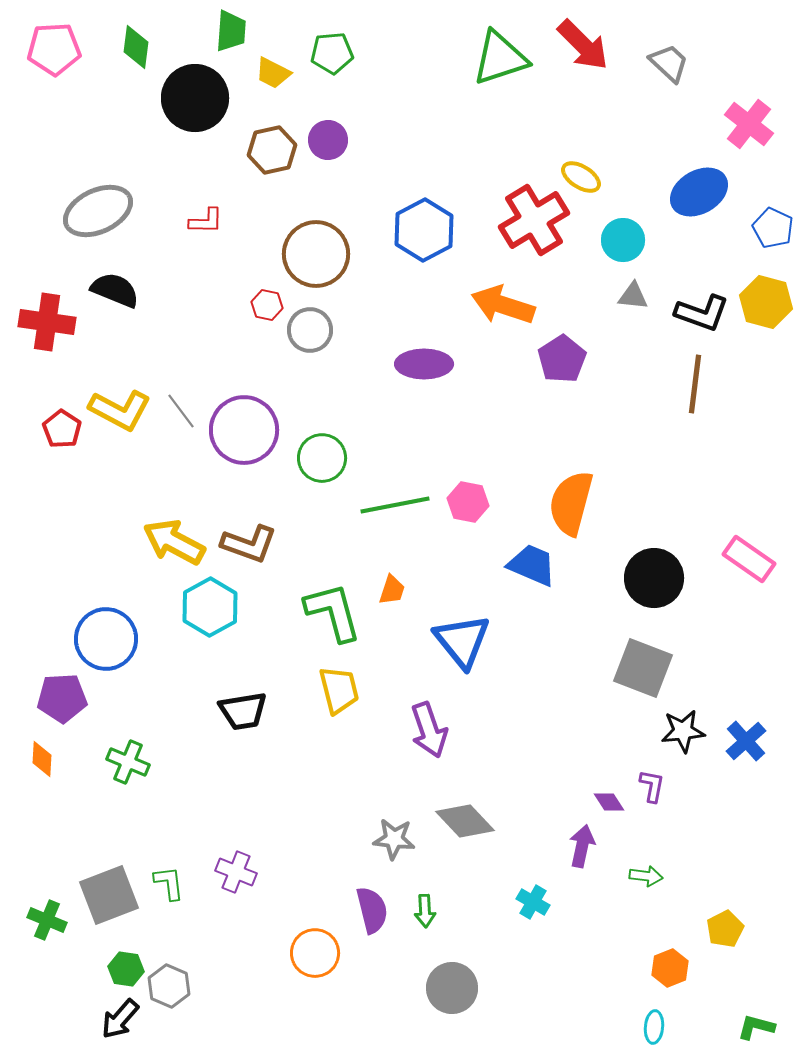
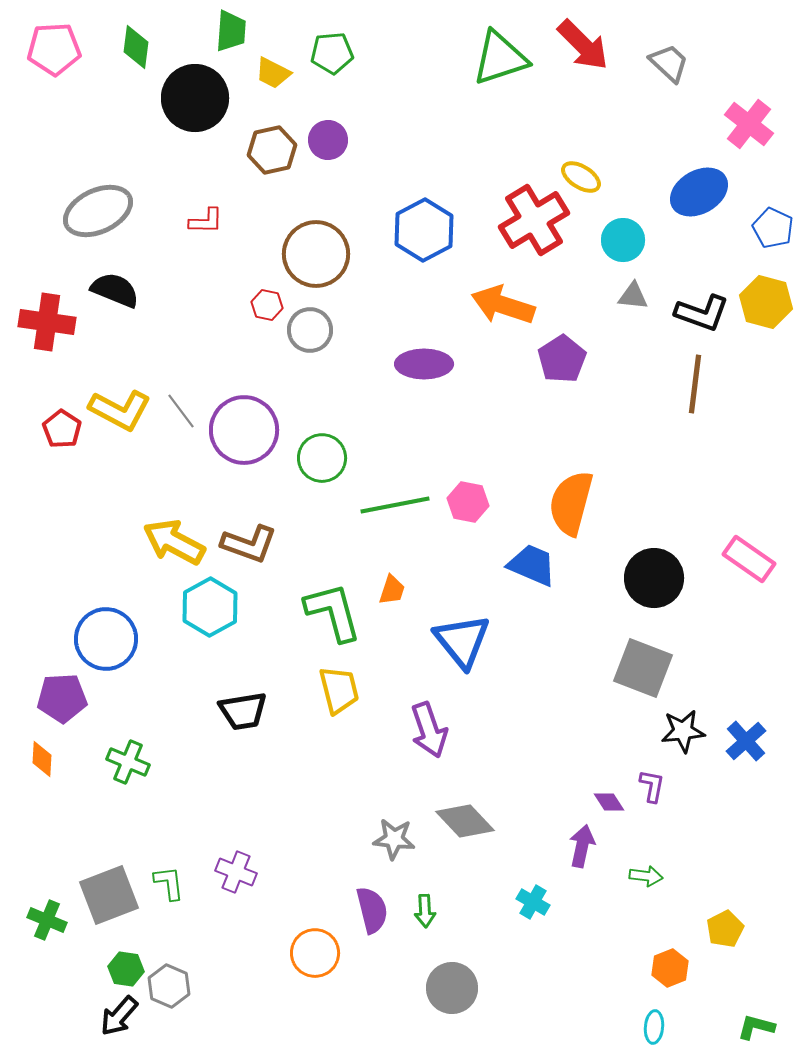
black arrow at (120, 1019): moved 1 px left, 3 px up
